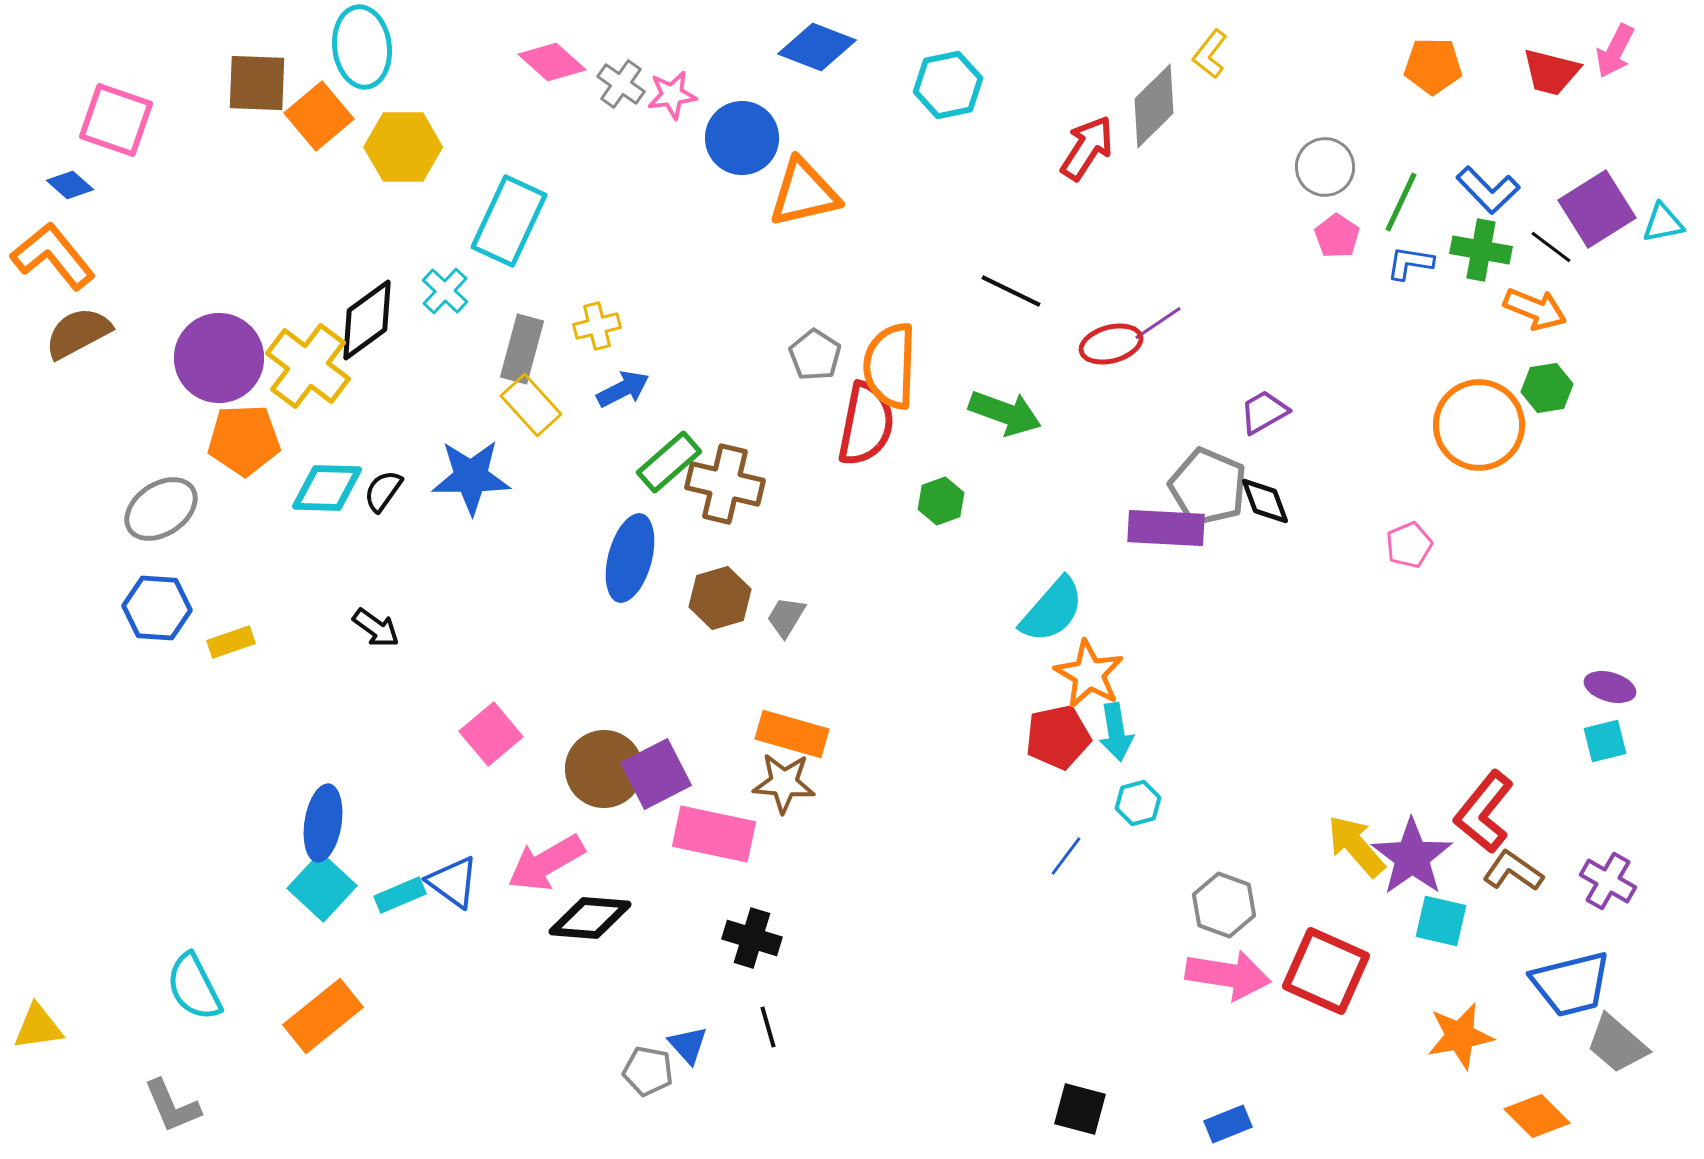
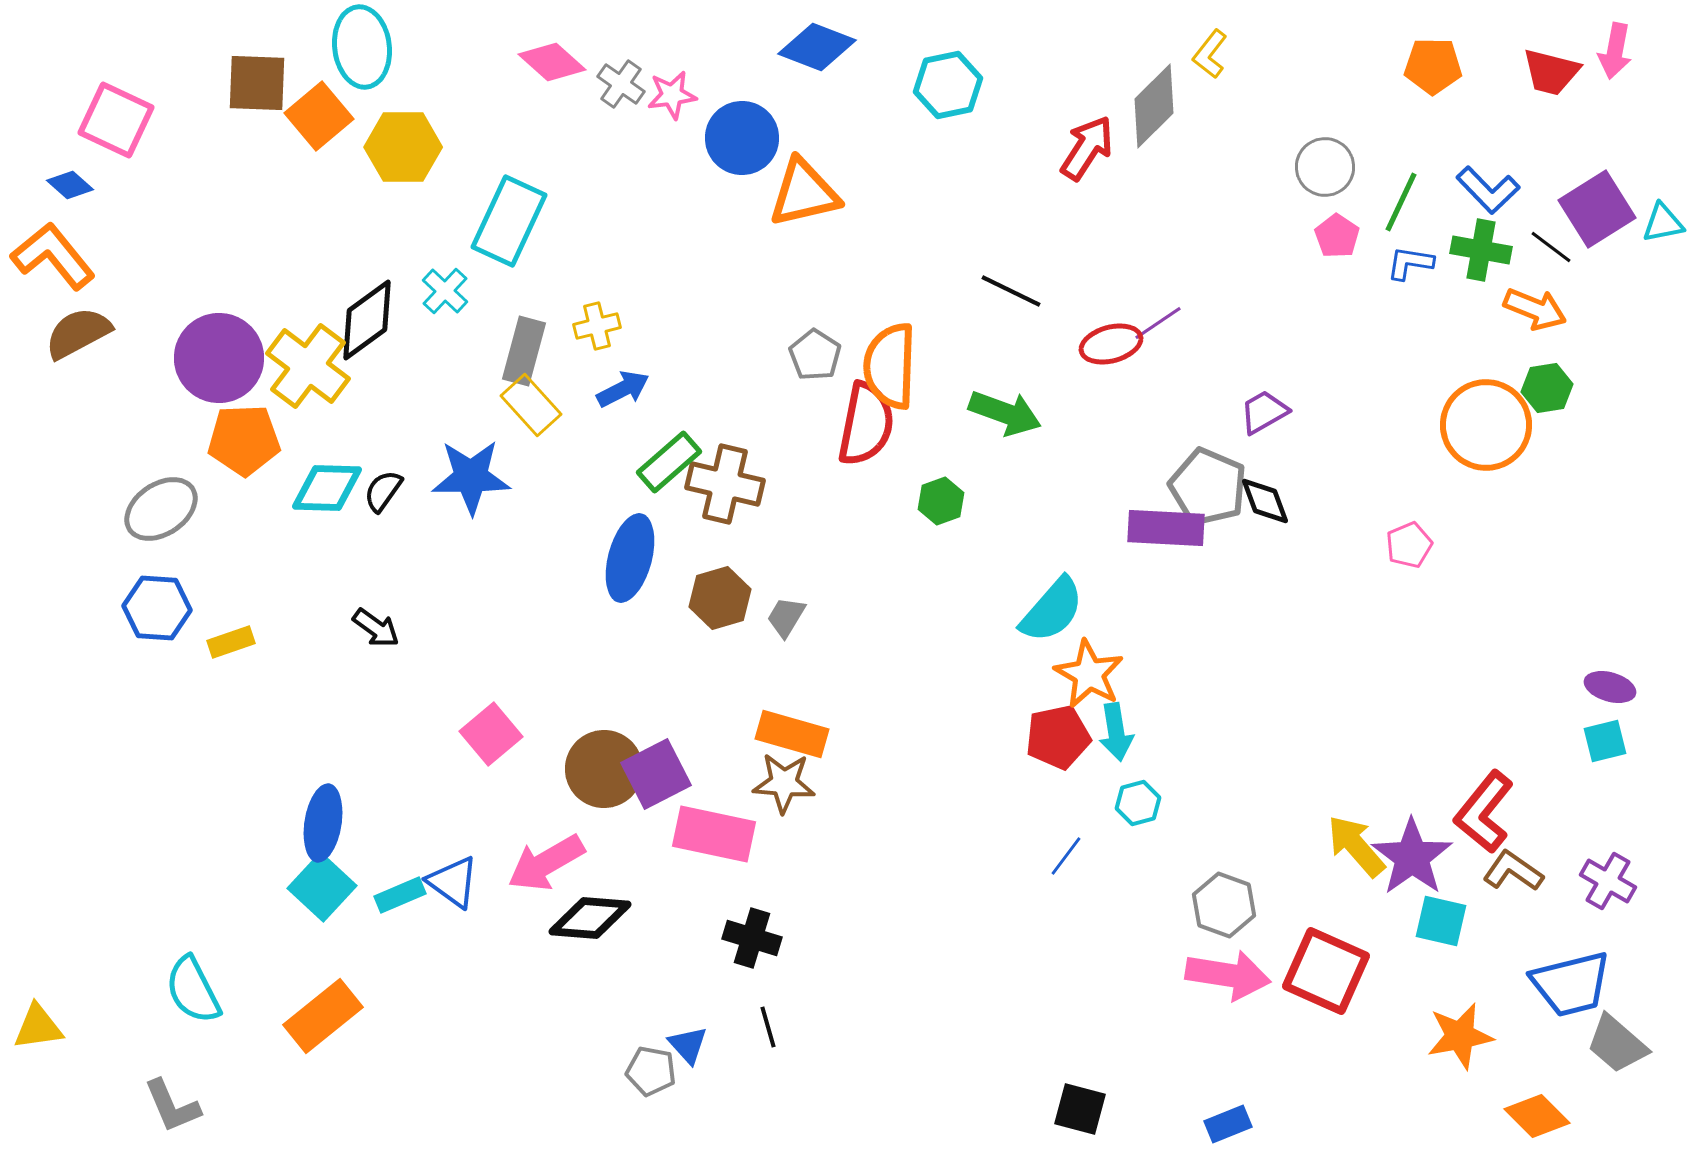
pink arrow at (1615, 51): rotated 16 degrees counterclockwise
pink square at (116, 120): rotated 6 degrees clockwise
gray rectangle at (522, 349): moved 2 px right, 2 px down
orange circle at (1479, 425): moved 7 px right
cyan semicircle at (194, 987): moved 1 px left, 3 px down
gray pentagon at (648, 1071): moved 3 px right
